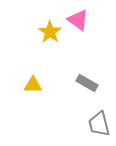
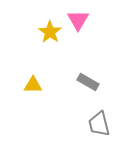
pink triangle: rotated 25 degrees clockwise
gray rectangle: moved 1 px right, 1 px up
